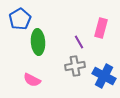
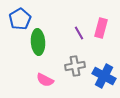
purple line: moved 9 px up
pink semicircle: moved 13 px right
